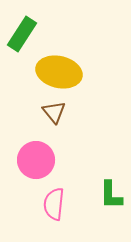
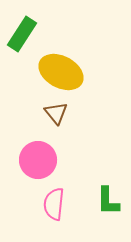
yellow ellipse: moved 2 px right; rotated 15 degrees clockwise
brown triangle: moved 2 px right, 1 px down
pink circle: moved 2 px right
green L-shape: moved 3 px left, 6 px down
